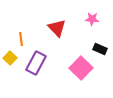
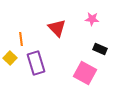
purple rectangle: rotated 45 degrees counterclockwise
pink square: moved 4 px right, 5 px down; rotated 15 degrees counterclockwise
